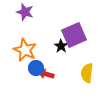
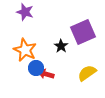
purple square: moved 9 px right, 3 px up
yellow semicircle: rotated 48 degrees clockwise
